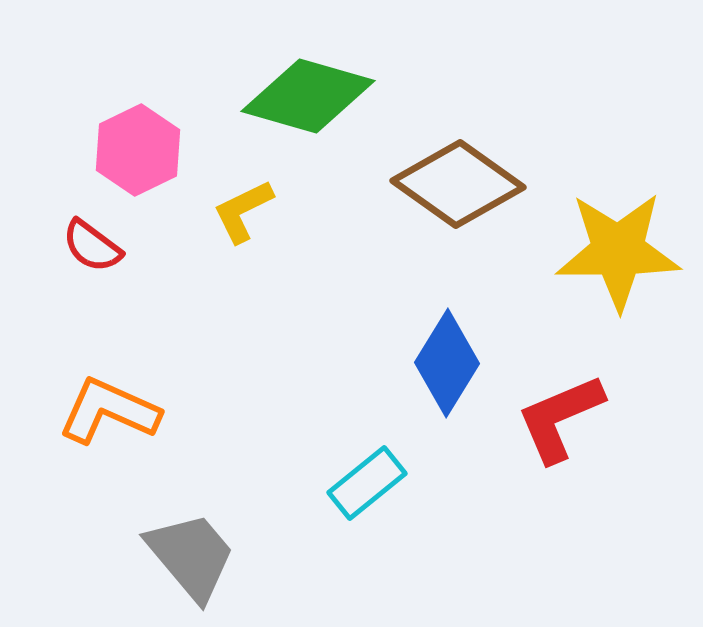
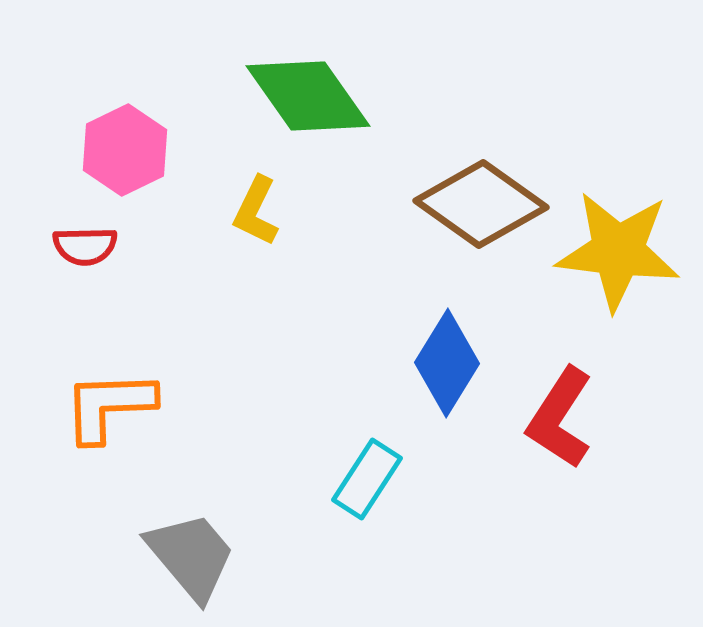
green diamond: rotated 39 degrees clockwise
pink hexagon: moved 13 px left
brown diamond: moved 23 px right, 20 px down
yellow L-shape: moved 13 px right; rotated 38 degrees counterclockwise
red semicircle: moved 7 px left; rotated 38 degrees counterclockwise
yellow star: rotated 7 degrees clockwise
orange L-shape: moved 5 px up; rotated 26 degrees counterclockwise
red L-shape: rotated 34 degrees counterclockwise
cyan rectangle: moved 4 px up; rotated 18 degrees counterclockwise
